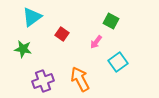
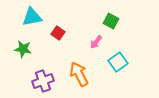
cyan triangle: rotated 25 degrees clockwise
red square: moved 4 px left, 1 px up
orange arrow: moved 1 px left, 5 px up
